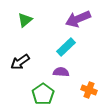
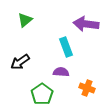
purple arrow: moved 8 px right, 5 px down; rotated 30 degrees clockwise
cyan rectangle: rotated 66 degrees counterclockwise
orange cross: moved 2 px left, 2 px up
green pentagon: moved 1 px left
